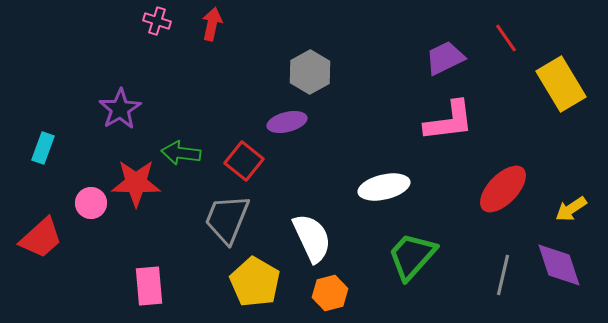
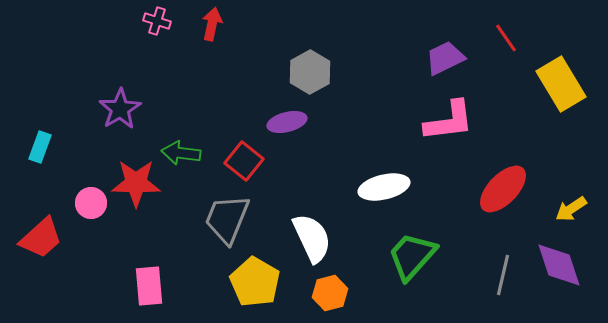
cyan rectangle: moved 3 px left, 1 px up
